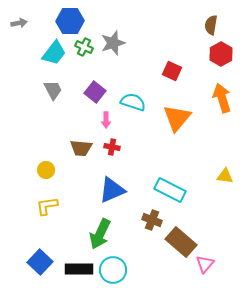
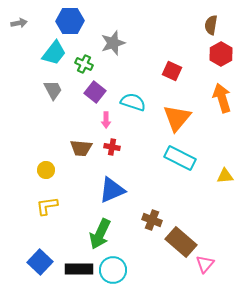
green cross: moved 17 px down
yellow triangle: rotated 12 degrees counterclockwise
cyan rectangle: moved 10 px right, 32 px up
